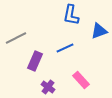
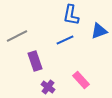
gray line: moved 1 px right, 2 px up
blue line: moved 8 px up
purple rectangle: rotated 42 degrees counterclockwise
